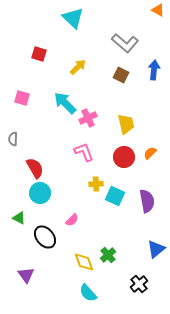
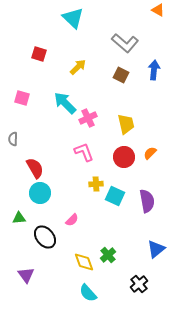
green triangle: rotated 32 degrees counterclockwise
